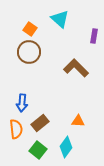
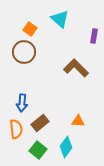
brown circle: moved 5 px left
